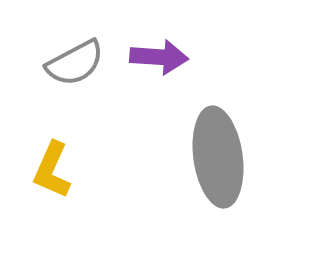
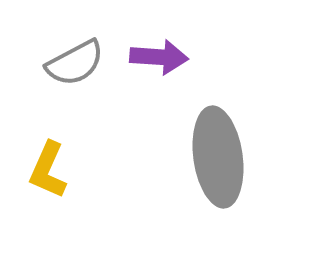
yellow L-shape: moved 4 px left
